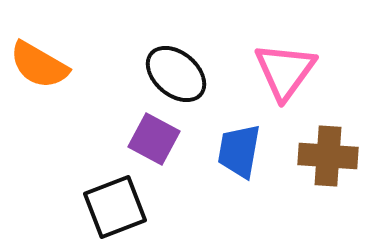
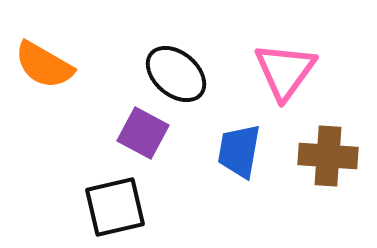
orange semicircle: moved 5 px right
purple square: moved 11 px left, 6 px up
black square: rotated 8 degrees clockwise
